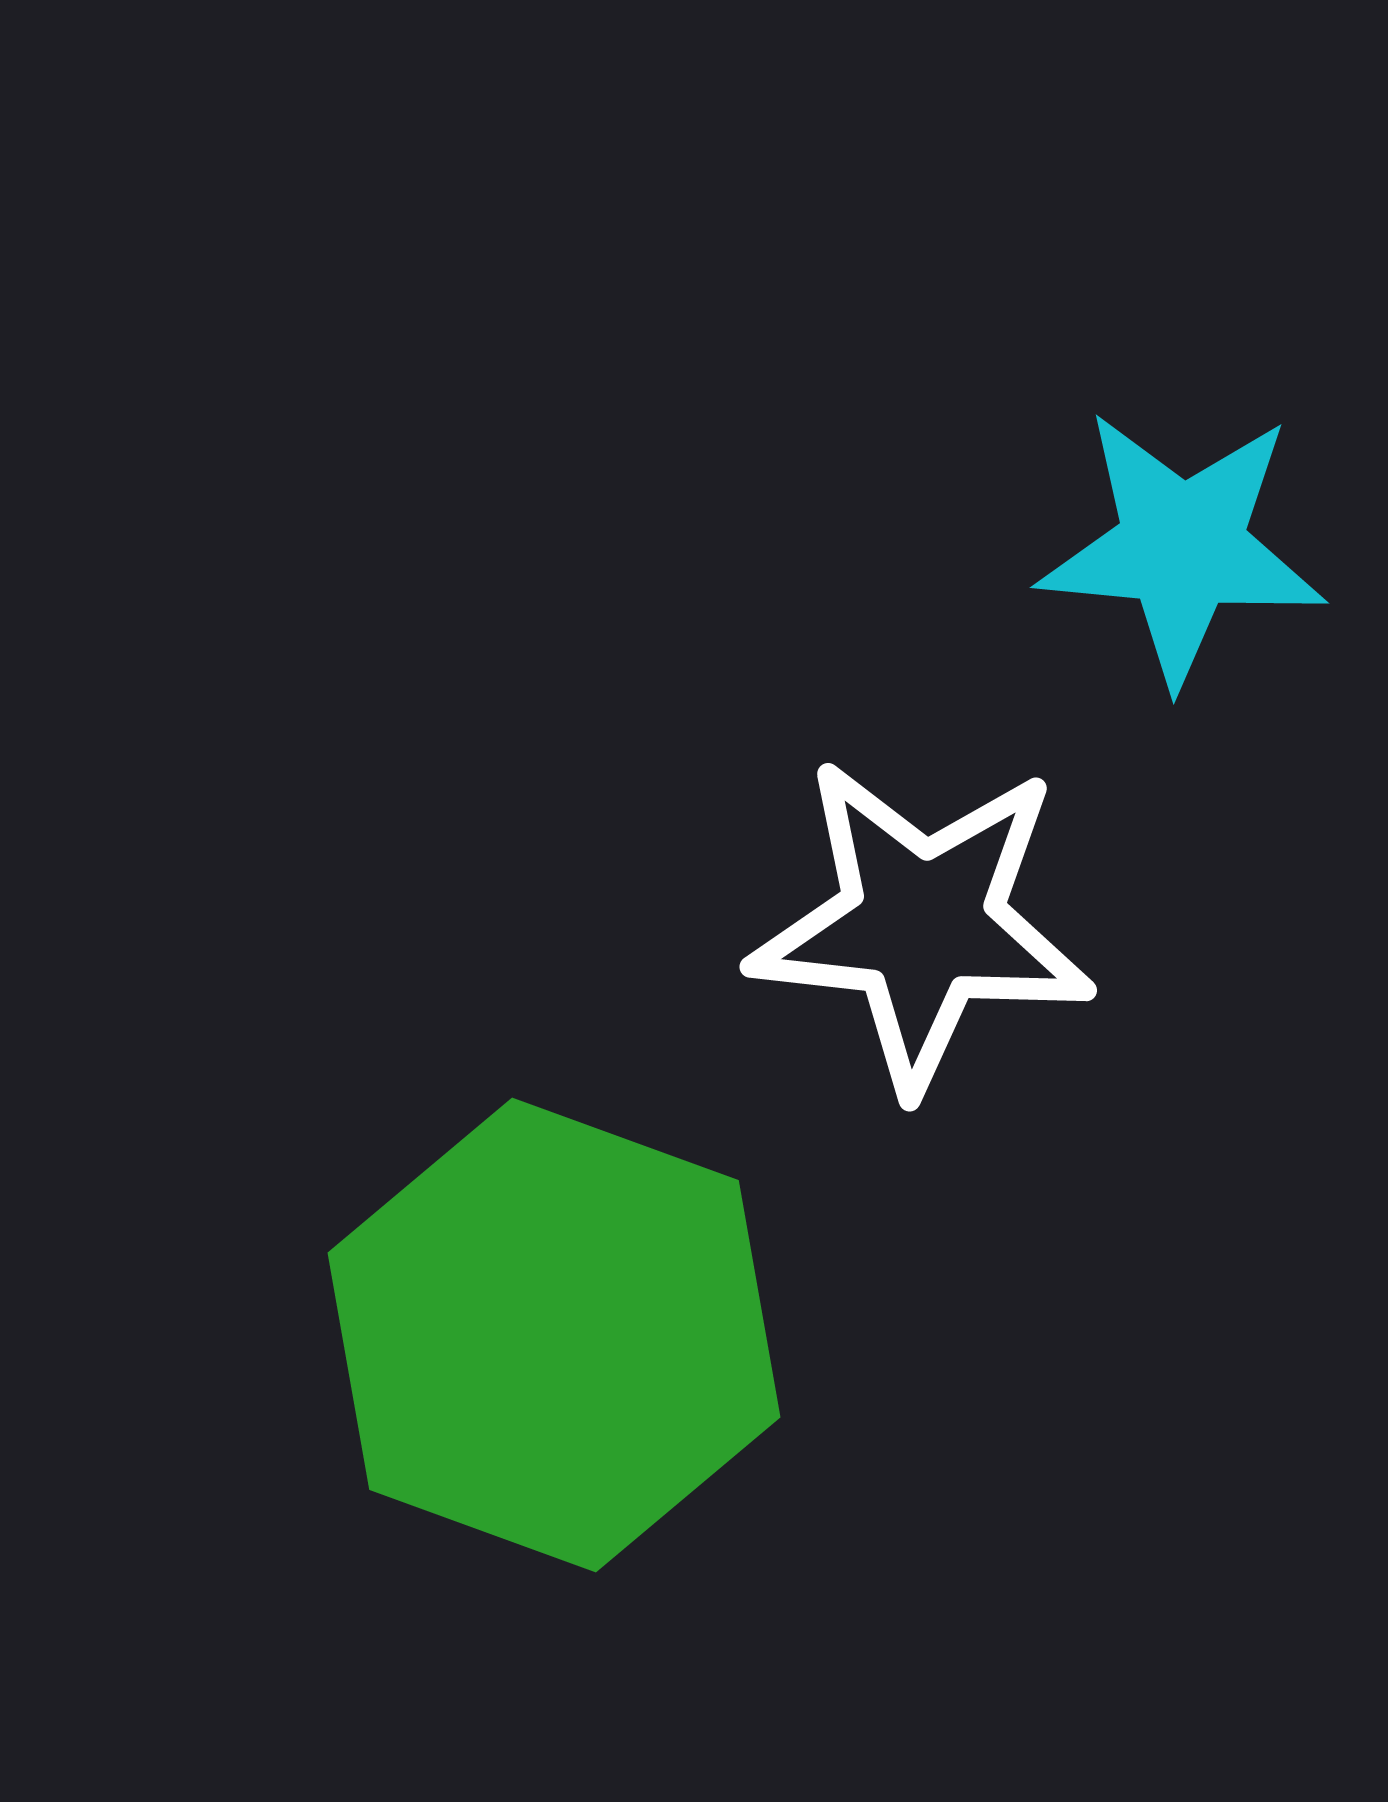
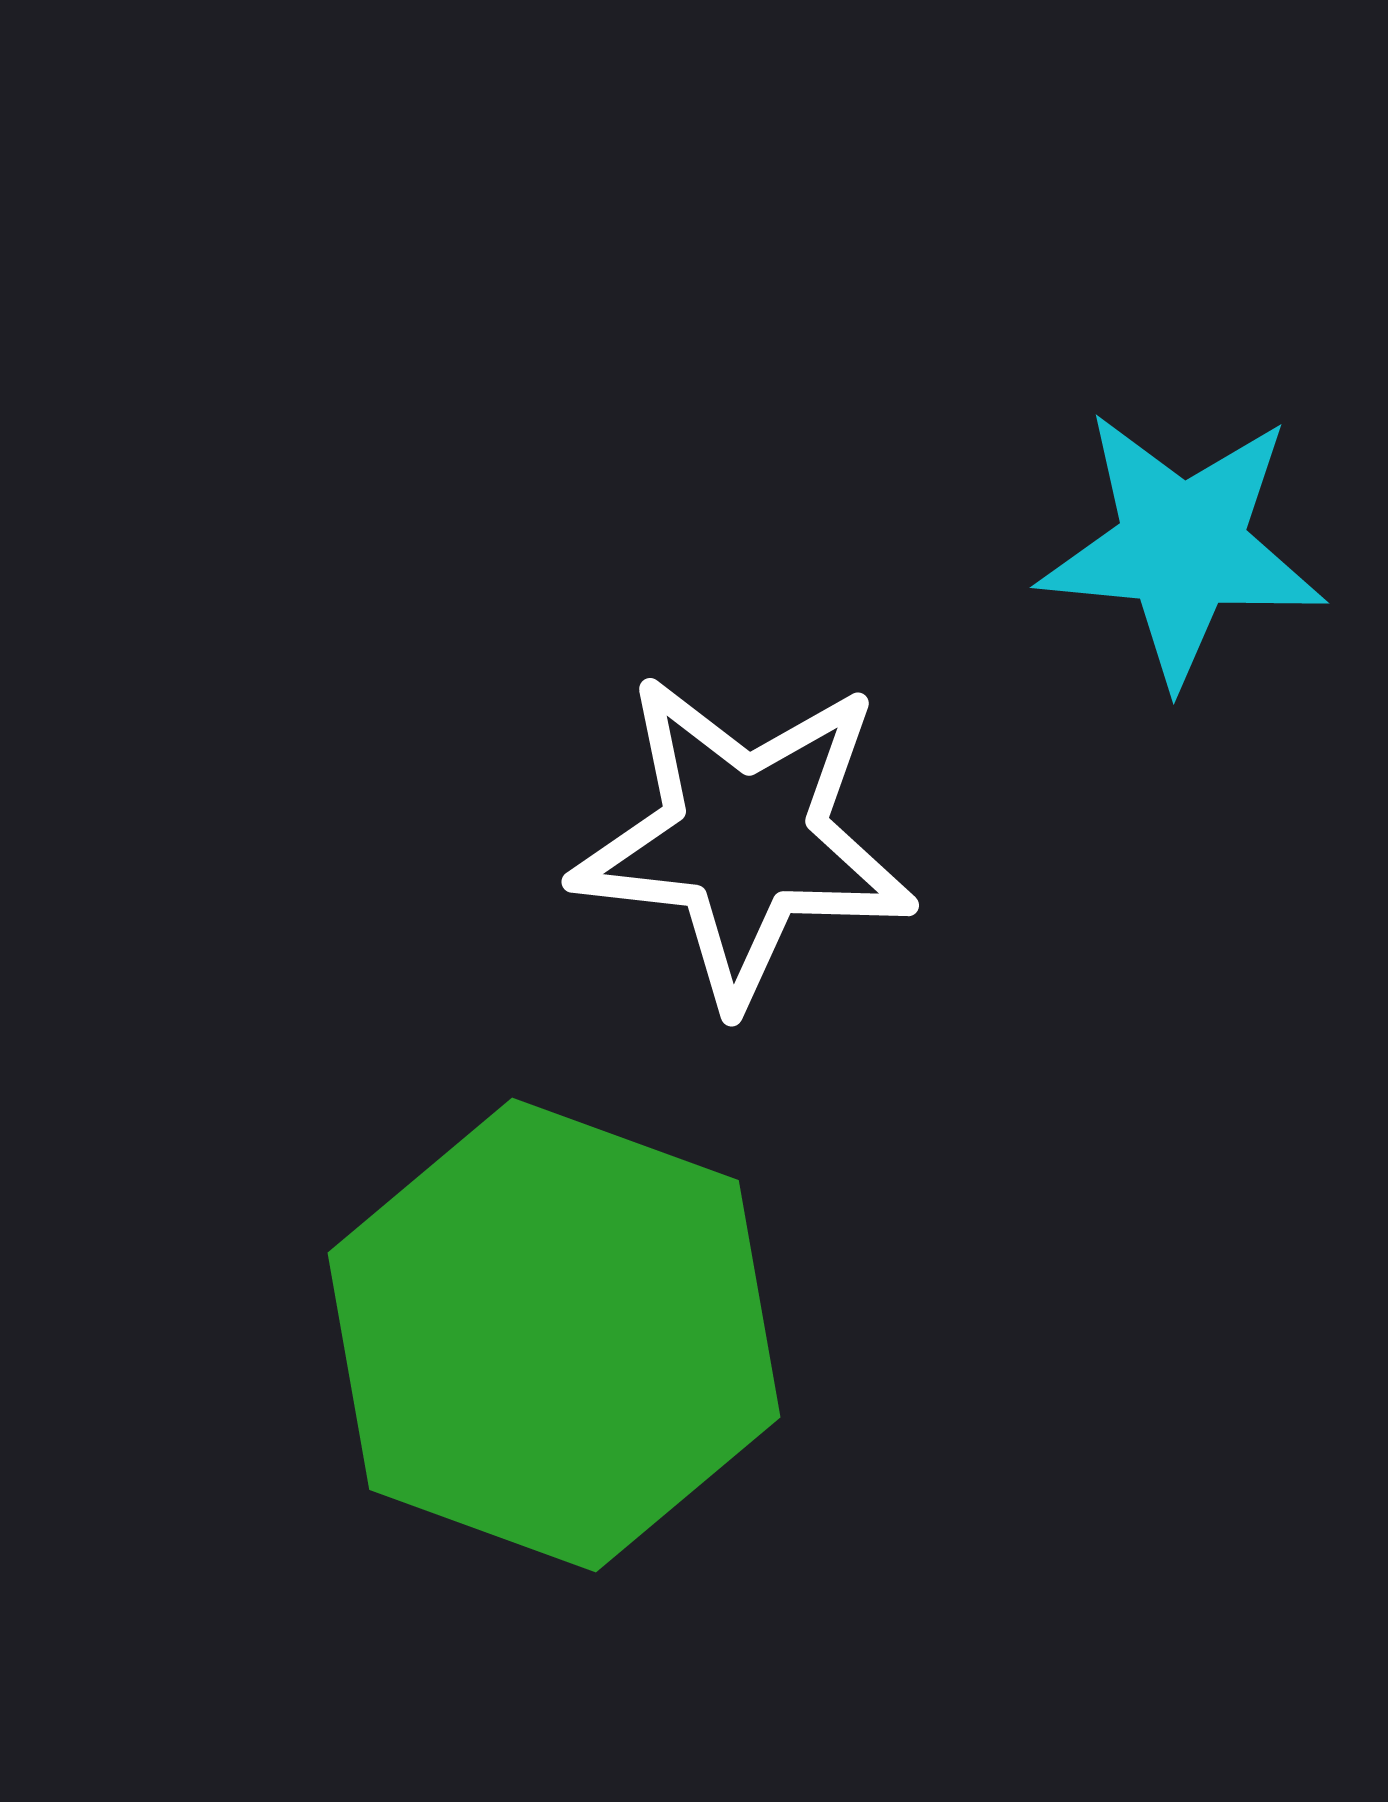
white star: moved 178 px left, 85 px up
